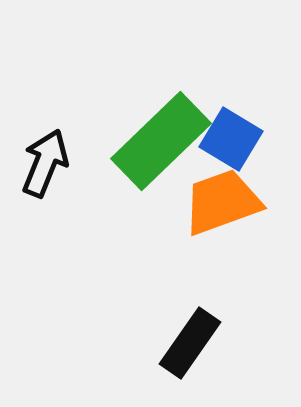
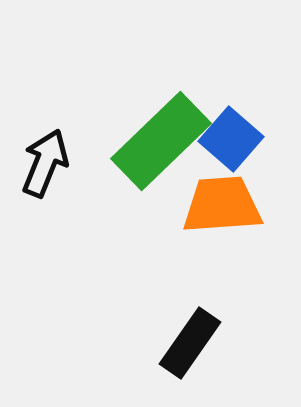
blue square: rotated 10 degrees clockwise
orange trapezoid: moved 3 px down; rotated 16 degrees clockwise
